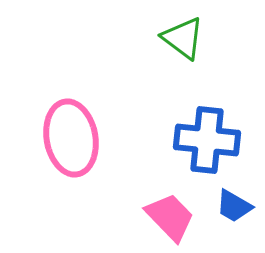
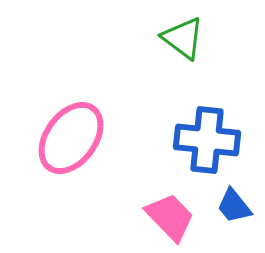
pink ellipse: rotated 46 degrees clockwise
blue trapezoid: rotated 21 degrees clockwise
